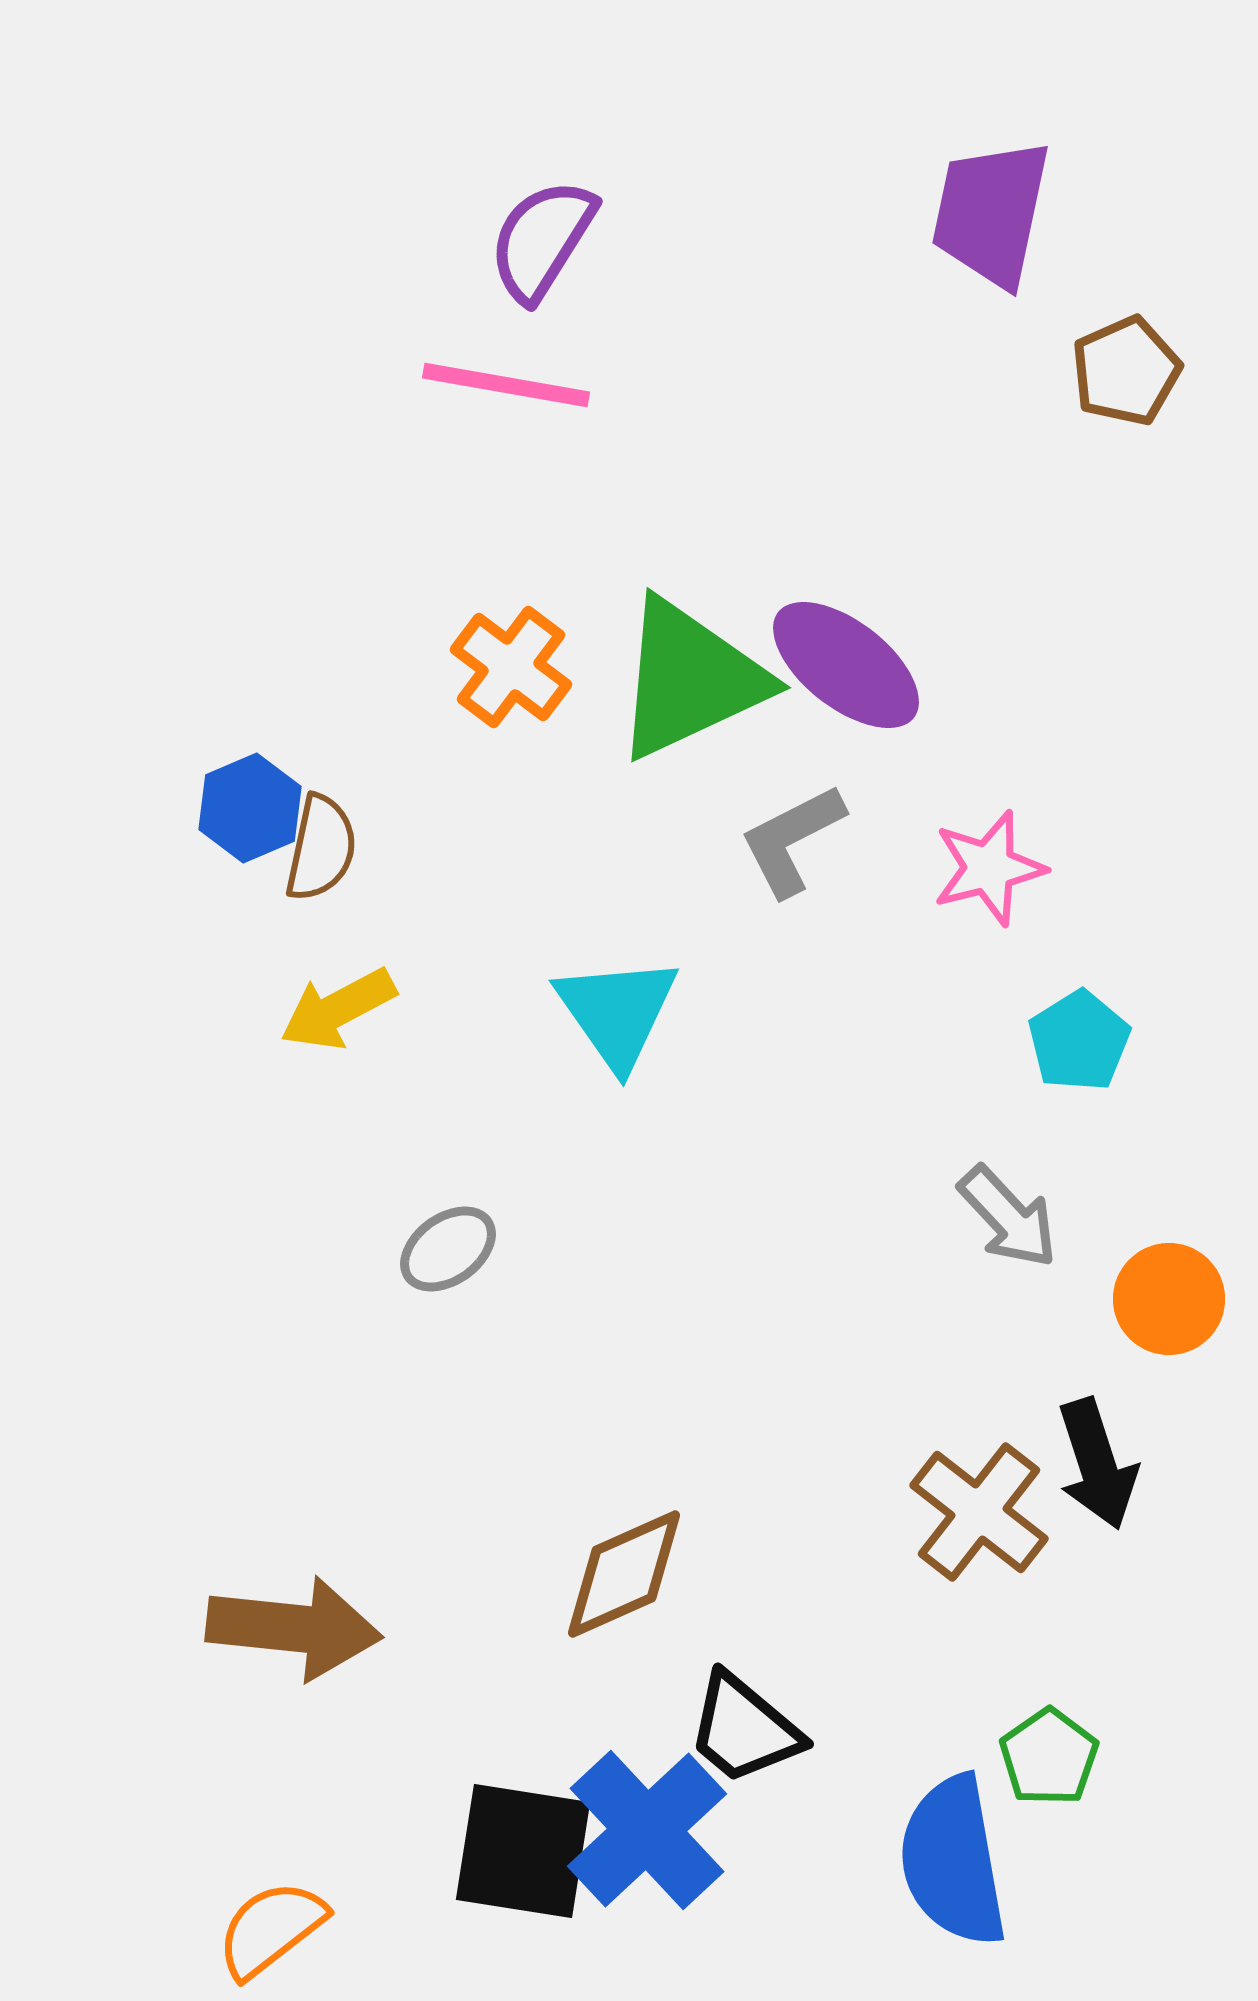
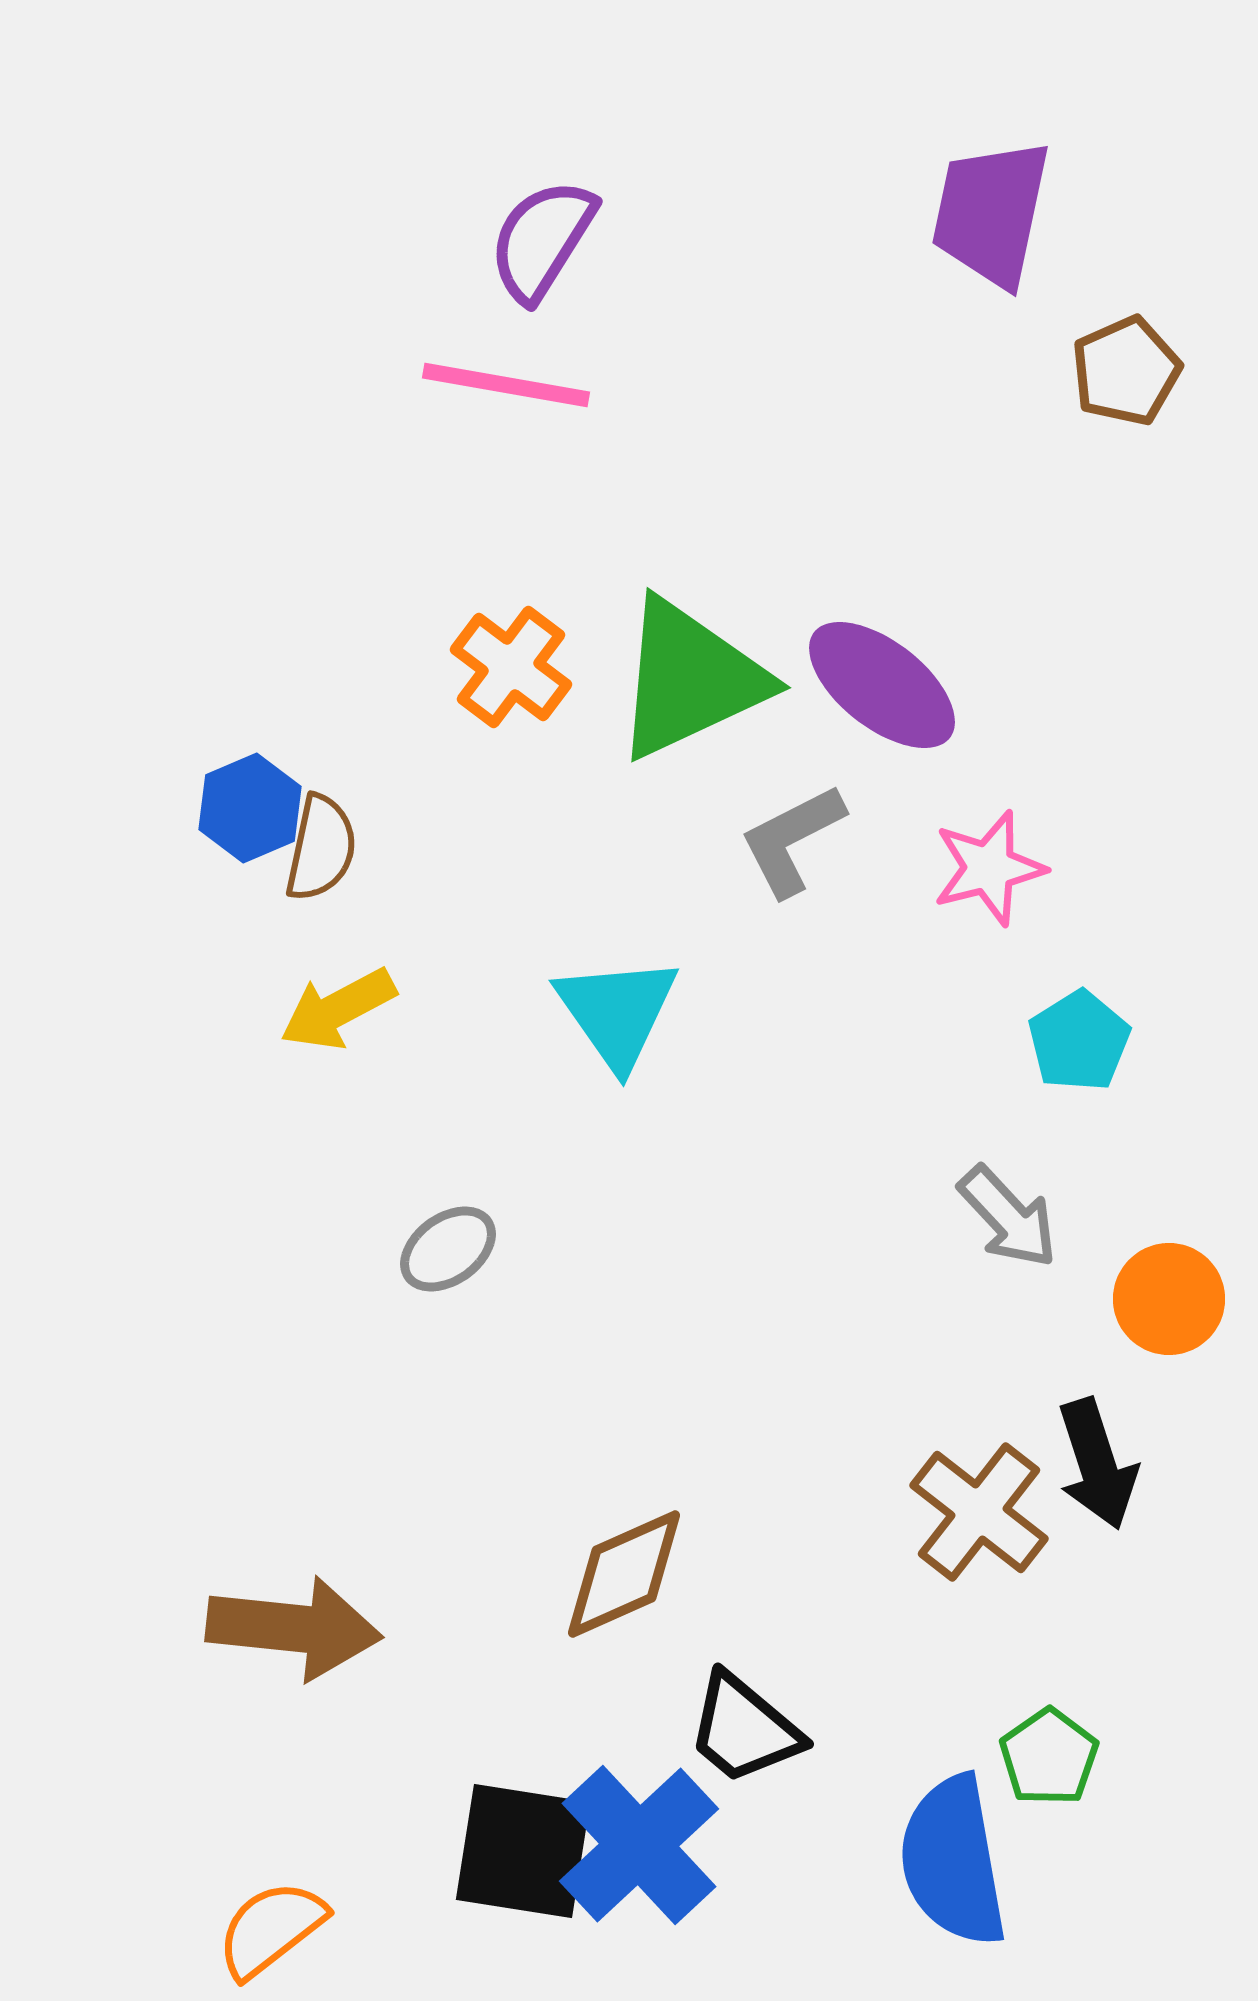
purple ellipse: moved 36 px right, 20 px down
blue cross: moved 8 px left, 15 px down
